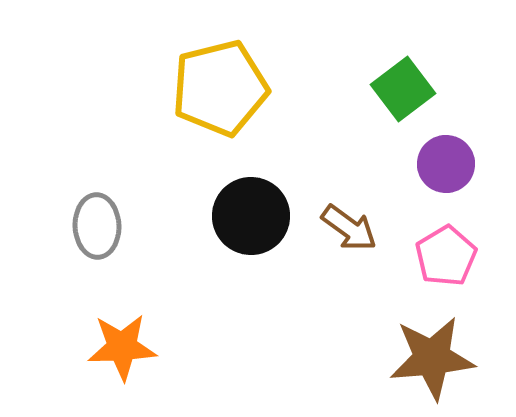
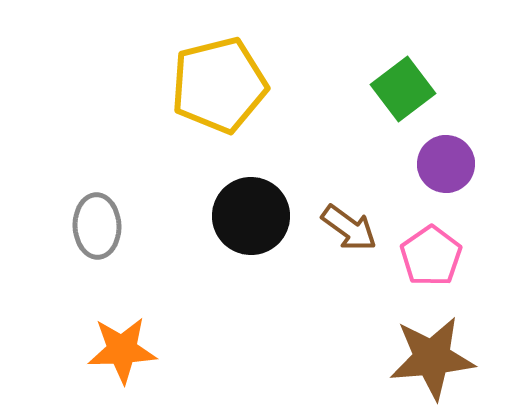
yellow pentagon: moved 1 px left, 3 px up
pink pentagon: moved 15 px left; rotated 4 degrees counterclockwise
orange star: moved 3 px down
